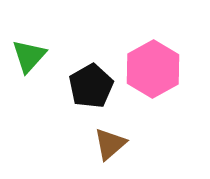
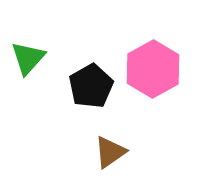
green triangle: moved 1 px left, 2 px down
brown triangle: moved 8 px down; rotated 6 degrees clockwise
